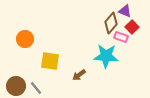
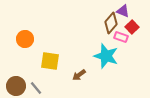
purple triangle: moved 2 px left
cyan star: rotated 15 degrees clockwise
